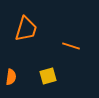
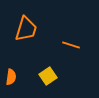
orange line: moved 1 px up
yellow square: rotated 18 degrees counterclockwise
